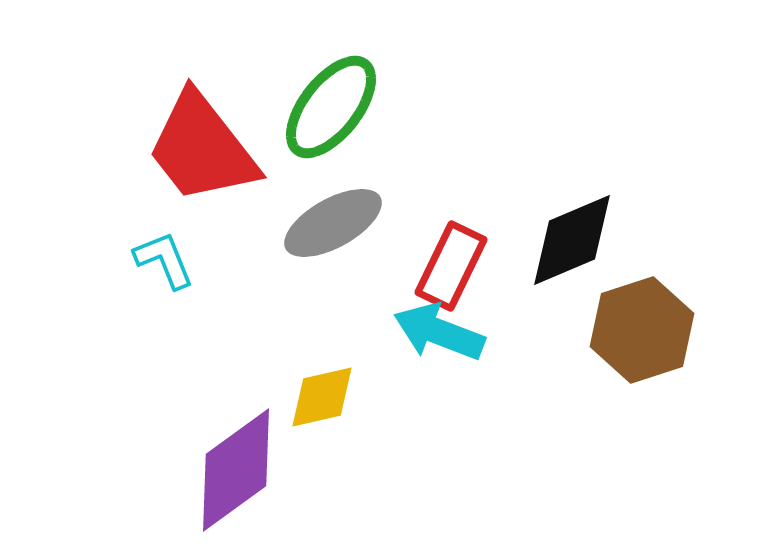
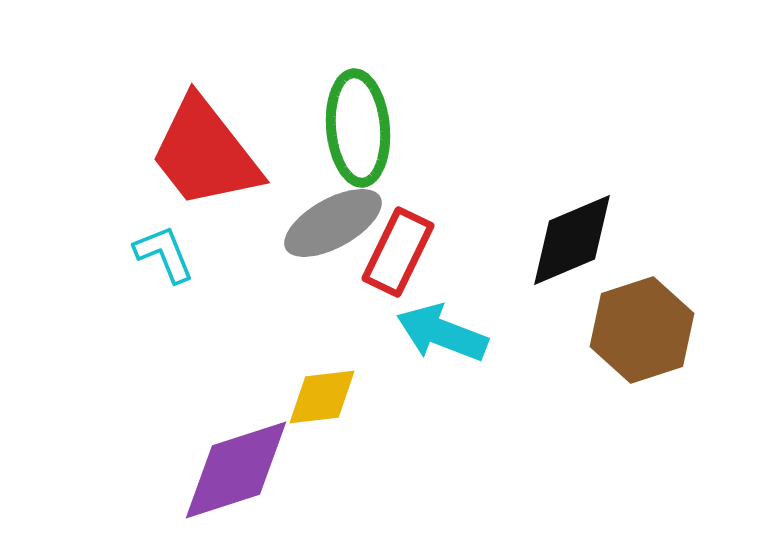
green ellipse: moved 27 px right, 21 px down; rotated 43 degrees counterclockwise
red trapezoid: moved 3 px right, 5 px down
cyan L-shape: moved 6 px up
red rectangle: moved 53 px left, 14 px up
cyan arrow: moved 3 px right, 1 px down
yellow diamond: rotated 6 degrees clockwise
purple diamond: rotated 18 degrees clockwise
